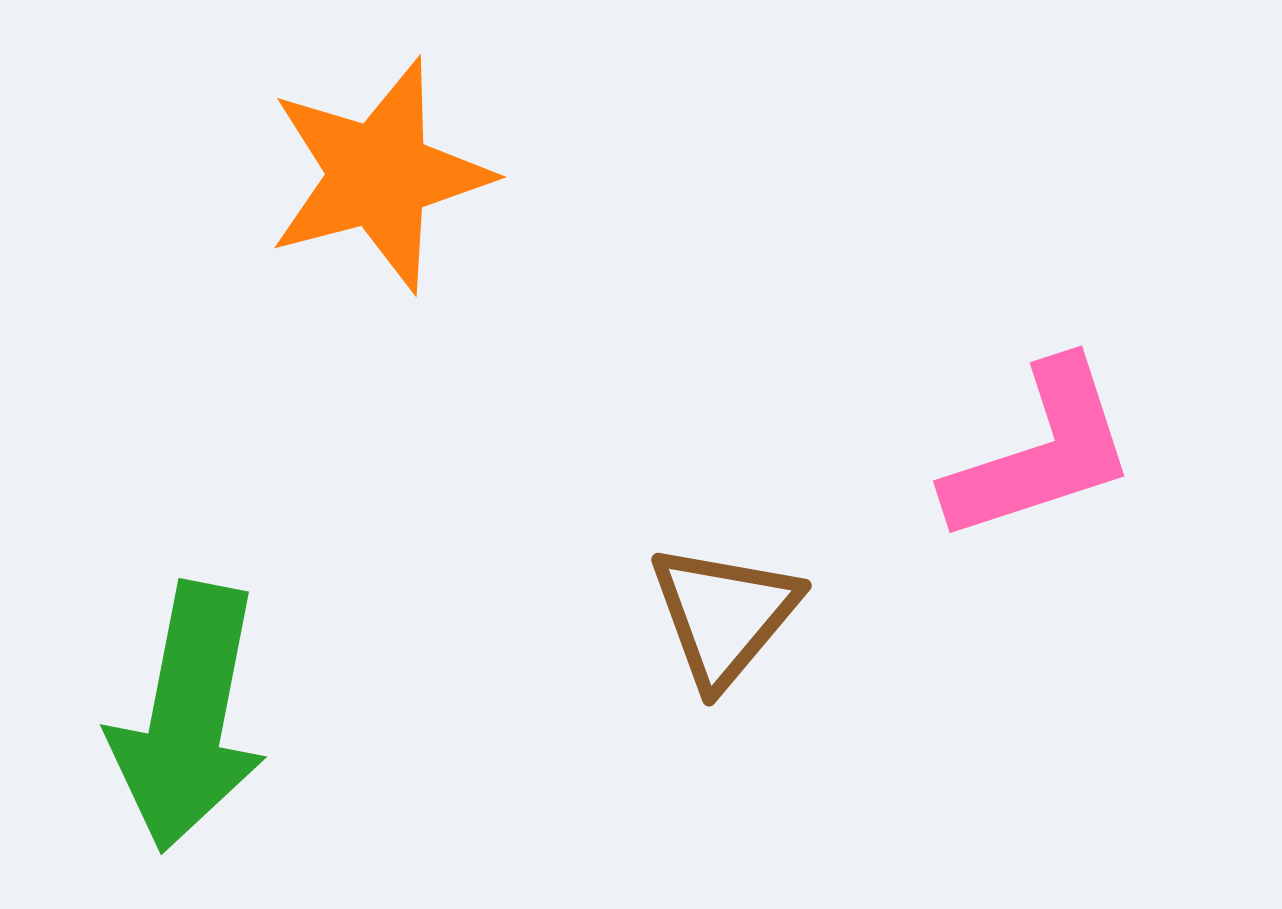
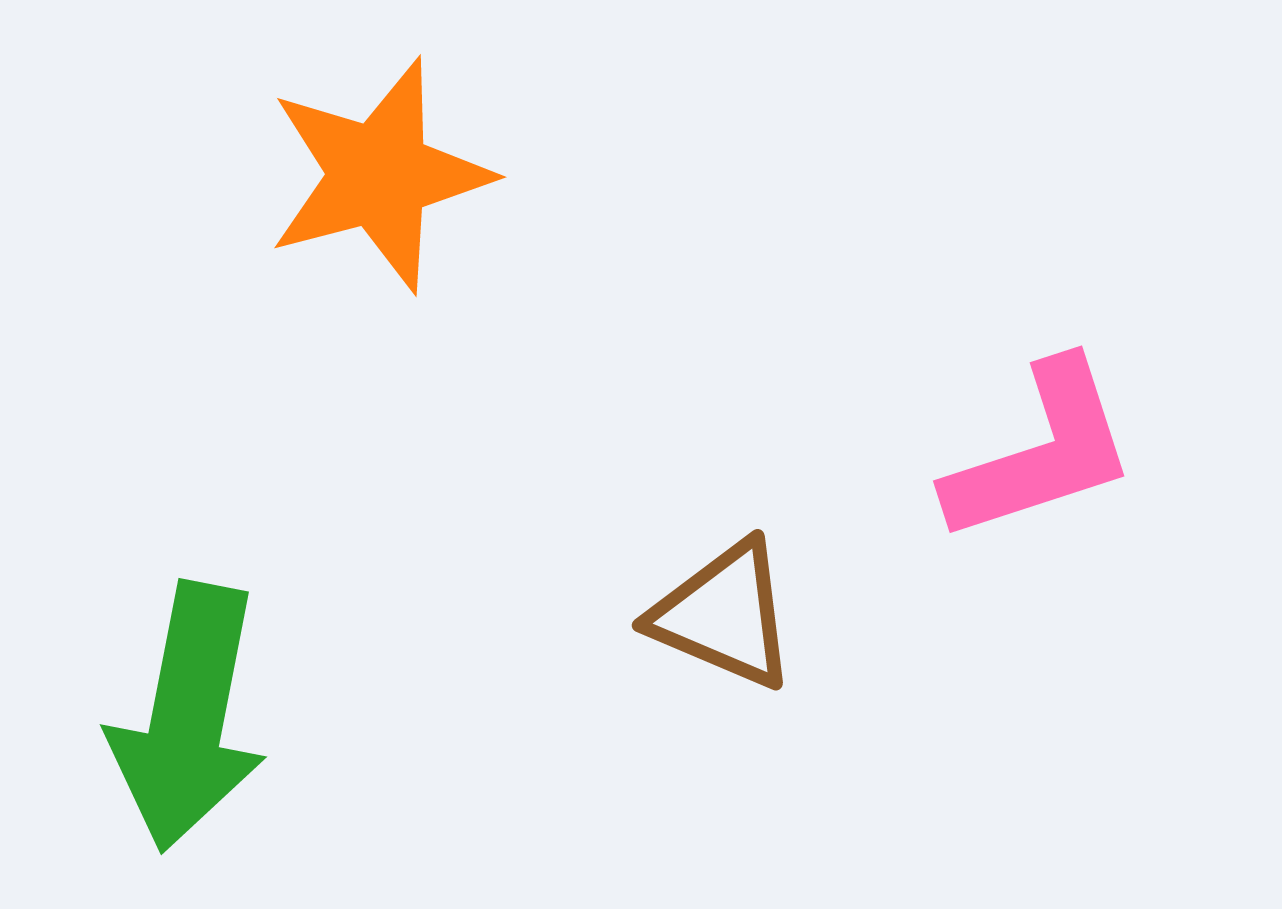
brown triangle: rotated 47 degrees counterclockwise
